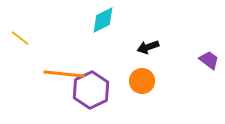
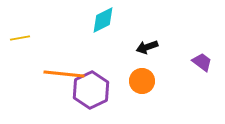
yellow line: rotated 48 degrees counterclockwise
black arrow: moved 1 px left
purple trapezoid: moved 7 px left, 2 px down
